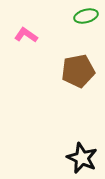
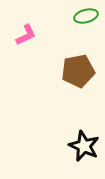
pink L-shape: rotated 120 degrees clockwise
black star: moved 2 px right, 12 px up
